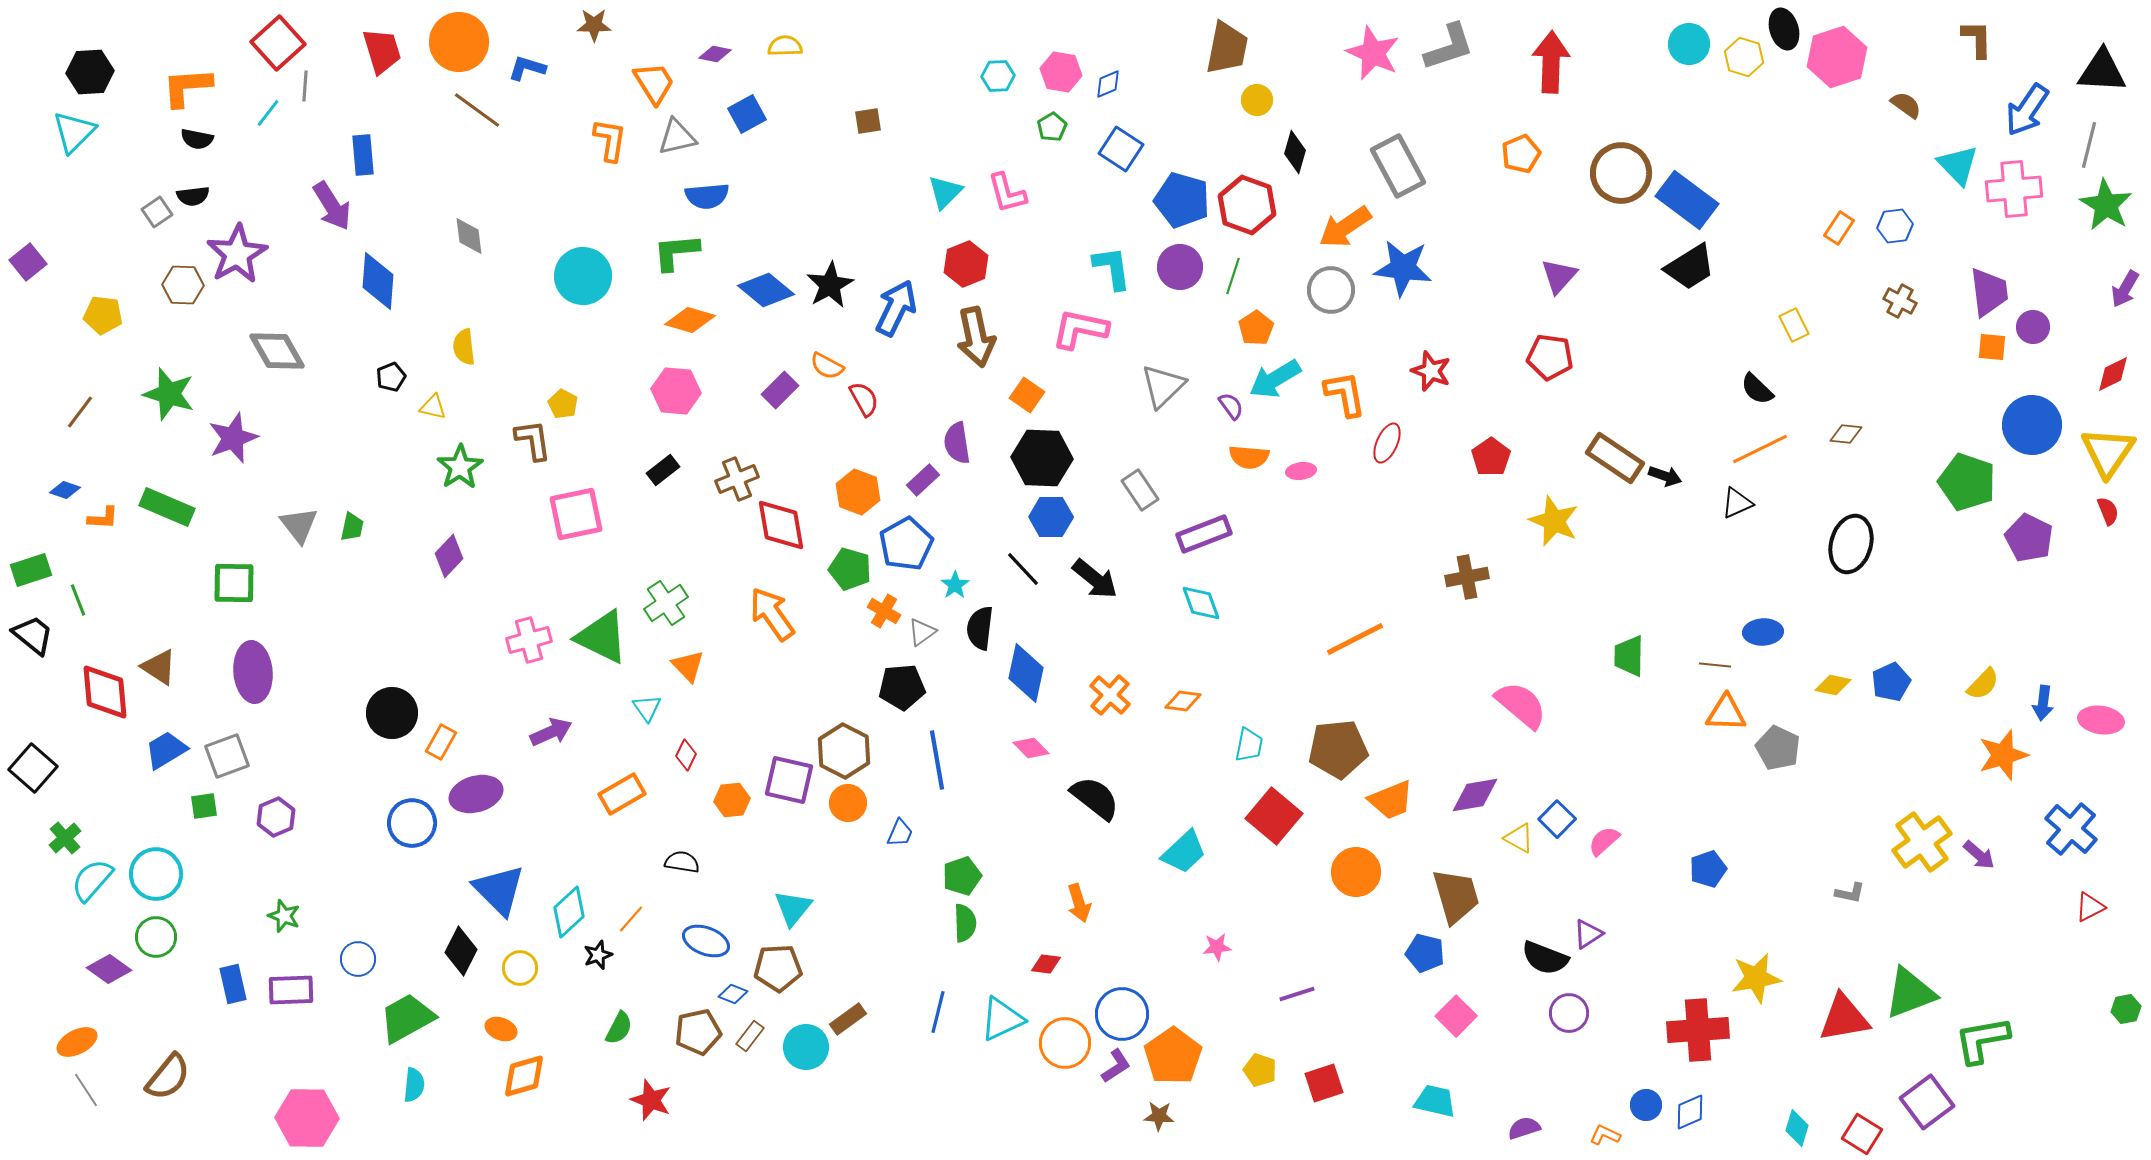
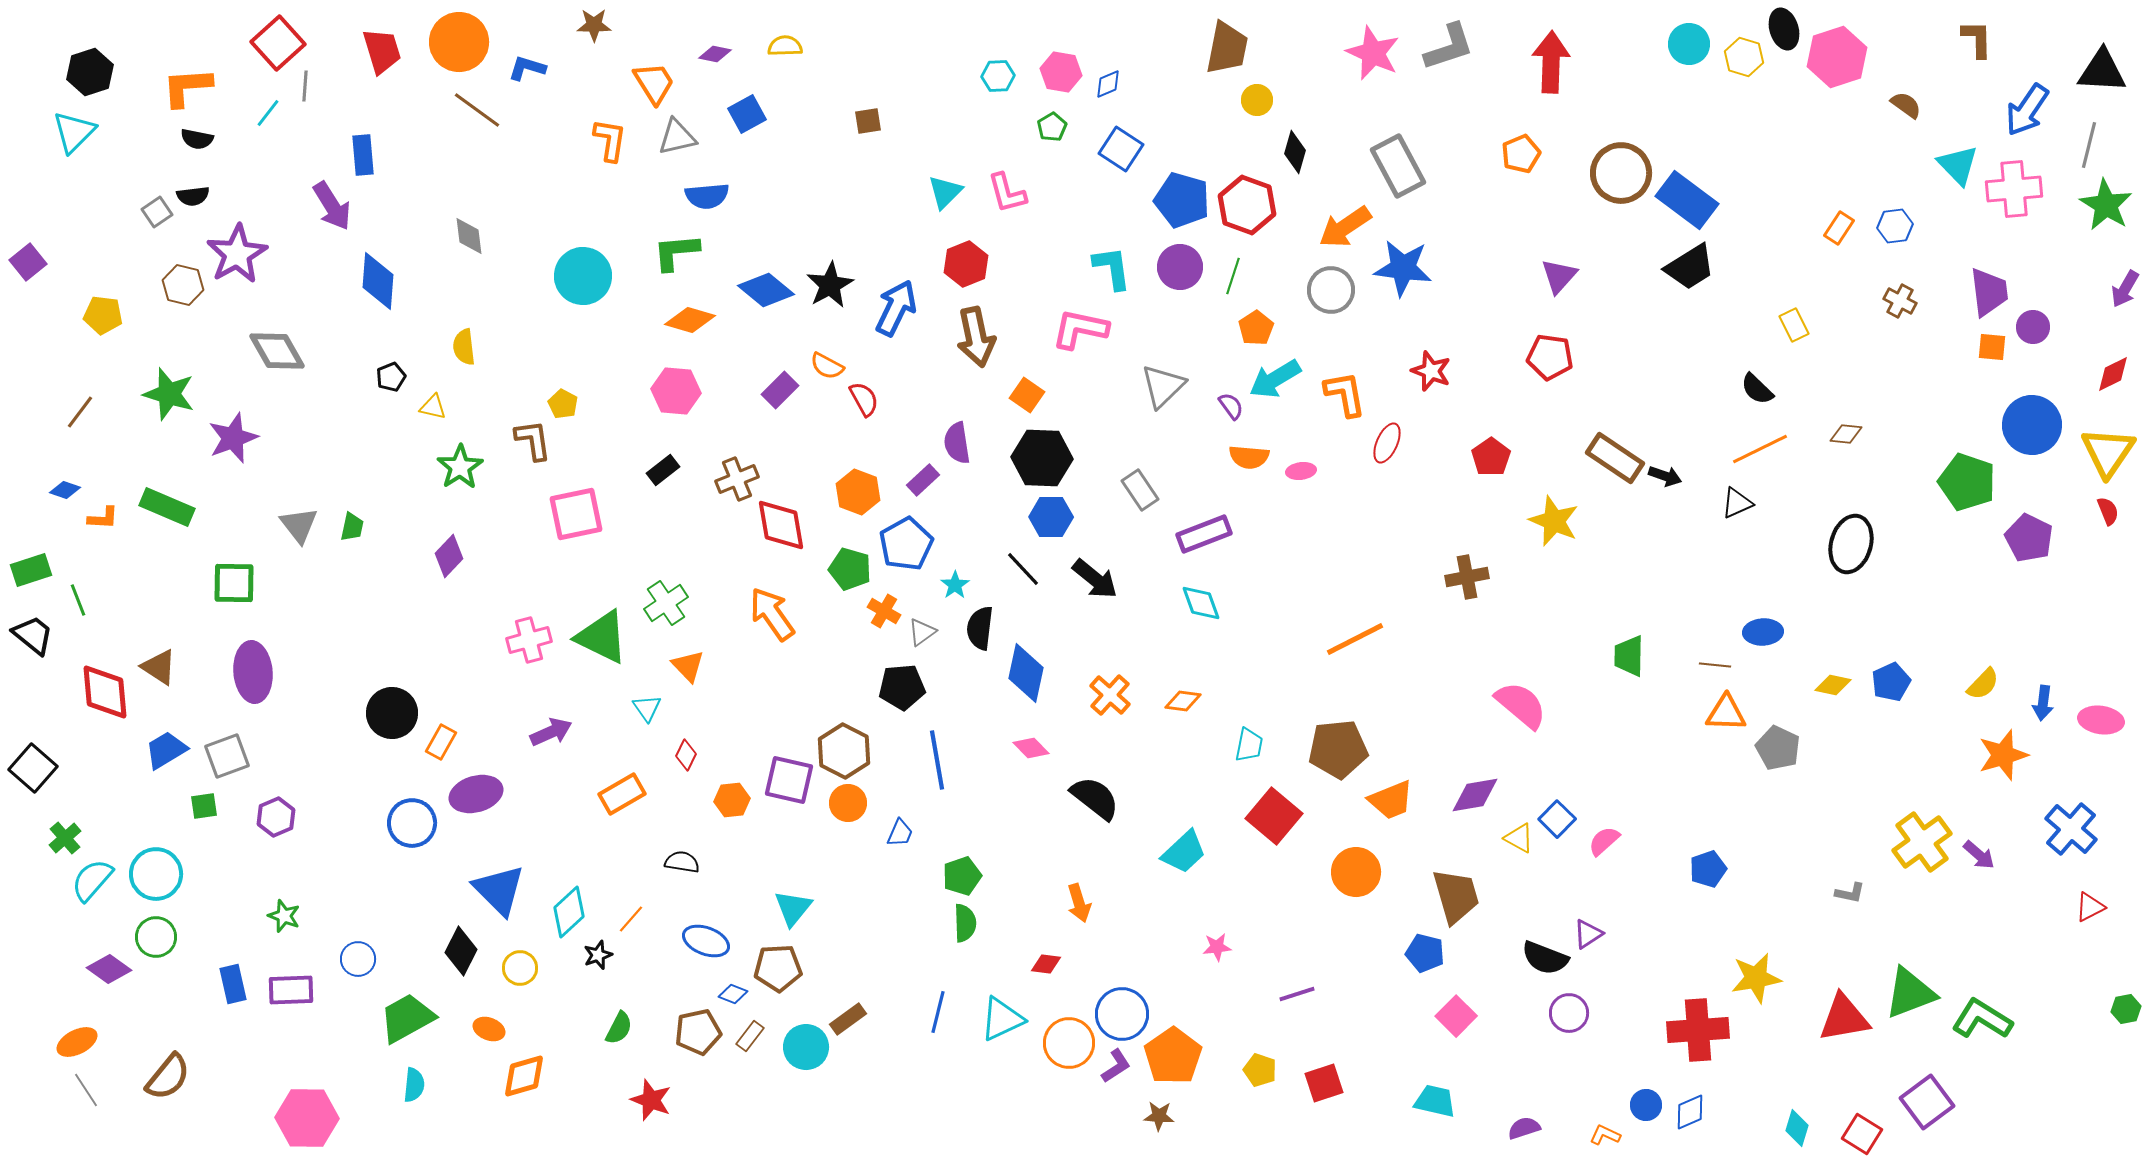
black hexagon at (90, 72): rotated 15 degrees counterclockwise
brown hexagon at (183, 285): rotated 12 degrees clockwise
orange ellipse at (501, 1029): moved 12 px left
green L-shape at (1982, 1040): moved 21 px up; rotated 42 degrees clockwise
orange circle at (1065, 1043): moved 4 px right
